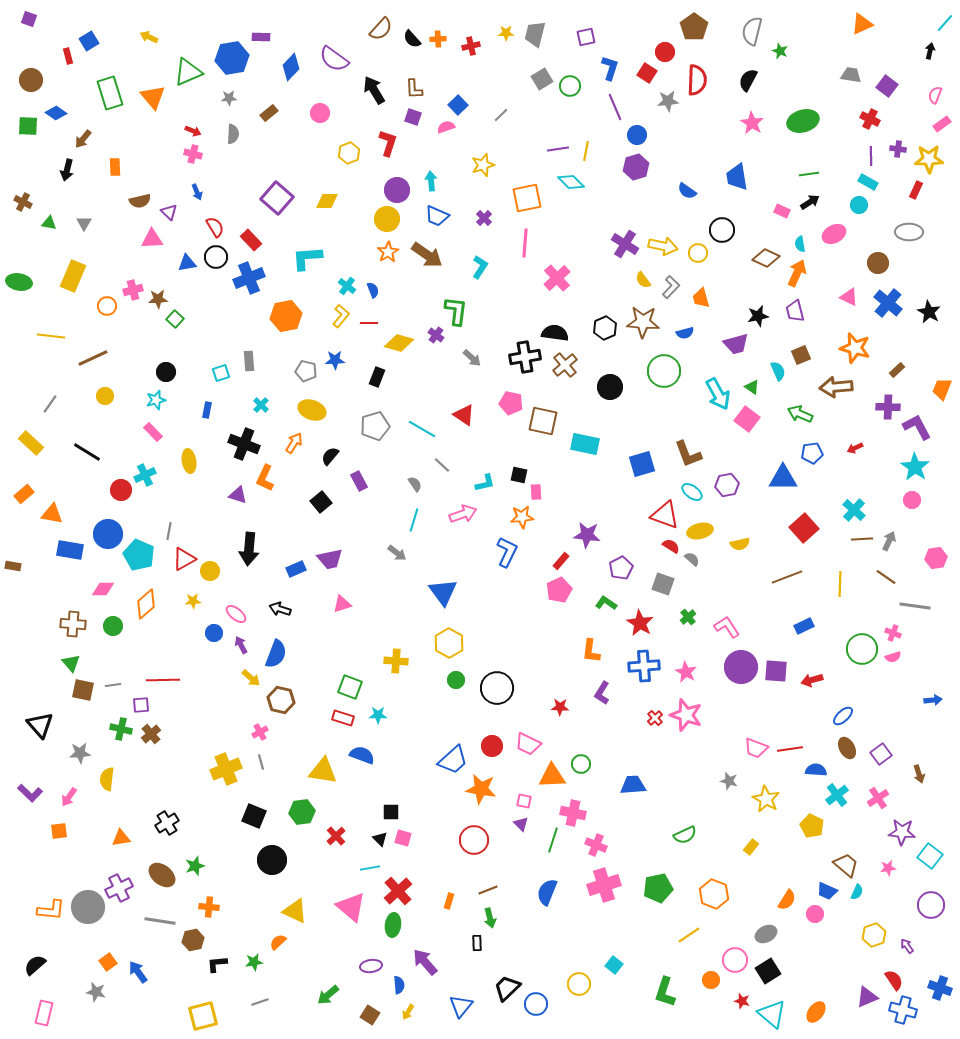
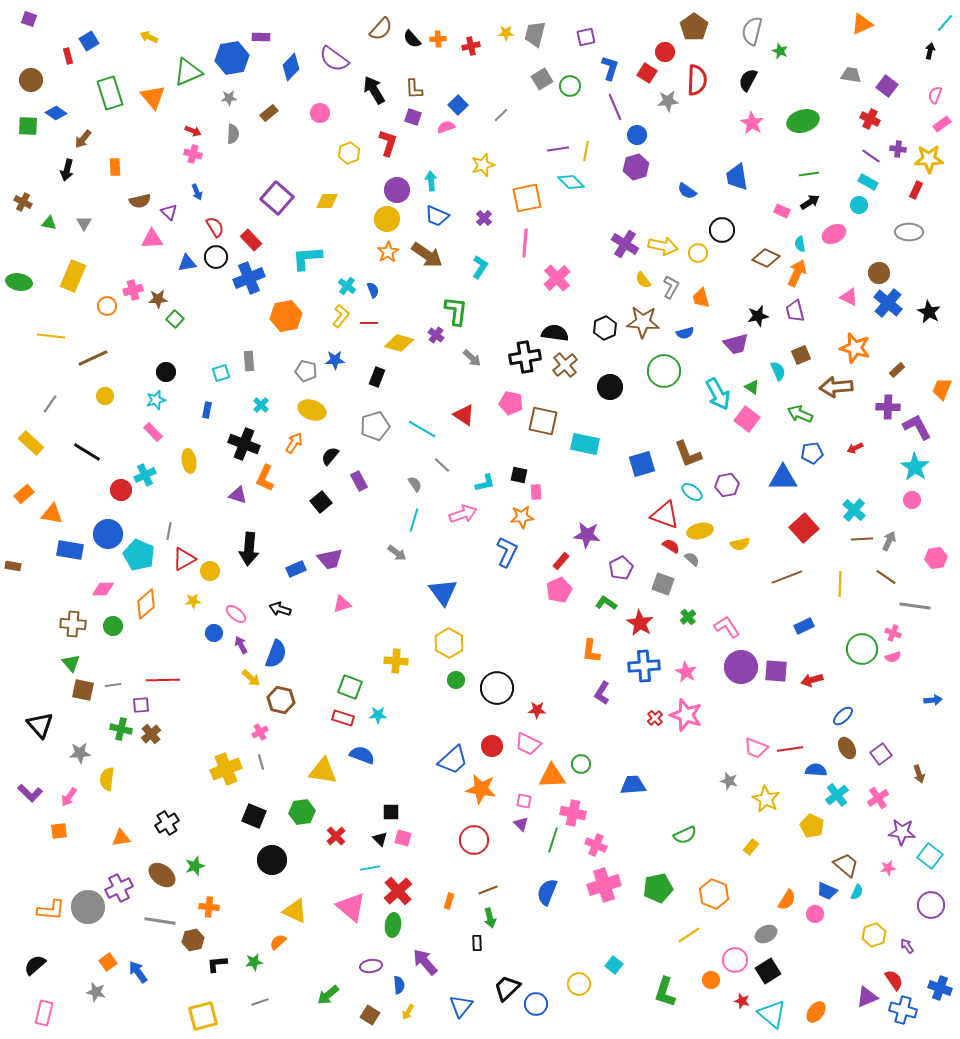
purple line at (871, 156): rotated 54 degrees counterclockwise
brown circle at (878, 263): moved 1 px right, 10 px down
gray L-shape at (671, 287): rotated 15 degrees counterclockwise
red star at (560, 707): moved 23 px left, 3 px down
